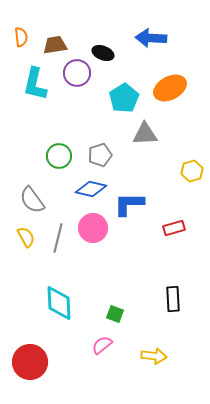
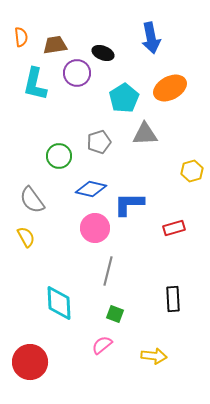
blue arrow: rotated 104 degrees counterclockwise
gray pentagon: moved 1 px left, 13 px up
pink circle: moved 2 px right
gray line: moved 50 px right, 33 px down
